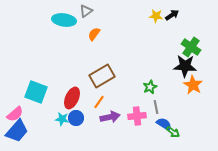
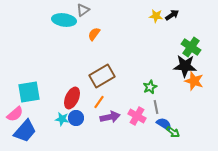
gray triangle: moved 3 px left, 1 px up
orange star: moved 1 px right, 4 px up; rotated 12 degrees counterclockwise
cyan square: moved 7 px left; rotated 30 degrees counterclockwise
pink cross: rotated 36 degrees clockwise
blue trapezoid: moved 8 px right
